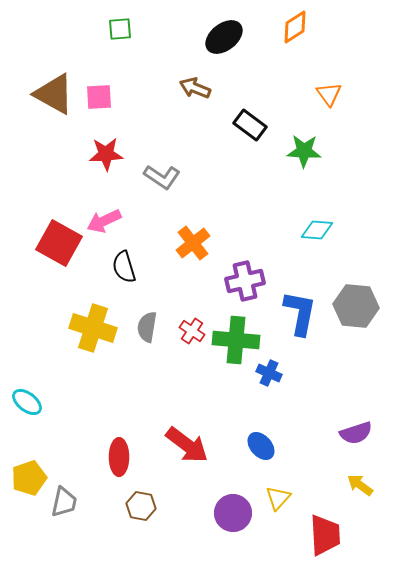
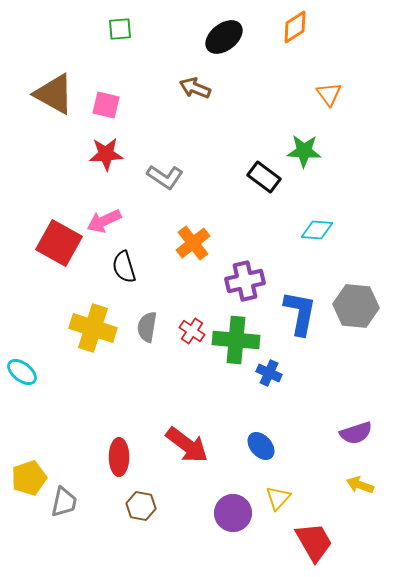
pink square: moved 7 px right, 8 px down; rotated 16 degrees clockwise
black rectangle: moved 14 px right, 52 px down
gray L-shape: moved 3 px right
cyan ellipse: moved 5 px left, 30 px up
yellow arrow: rotated 16 degrees counterclockwise
red trapezoid: moved 11 px left, 7 px down; rotated 27 degrees counterclockwise
